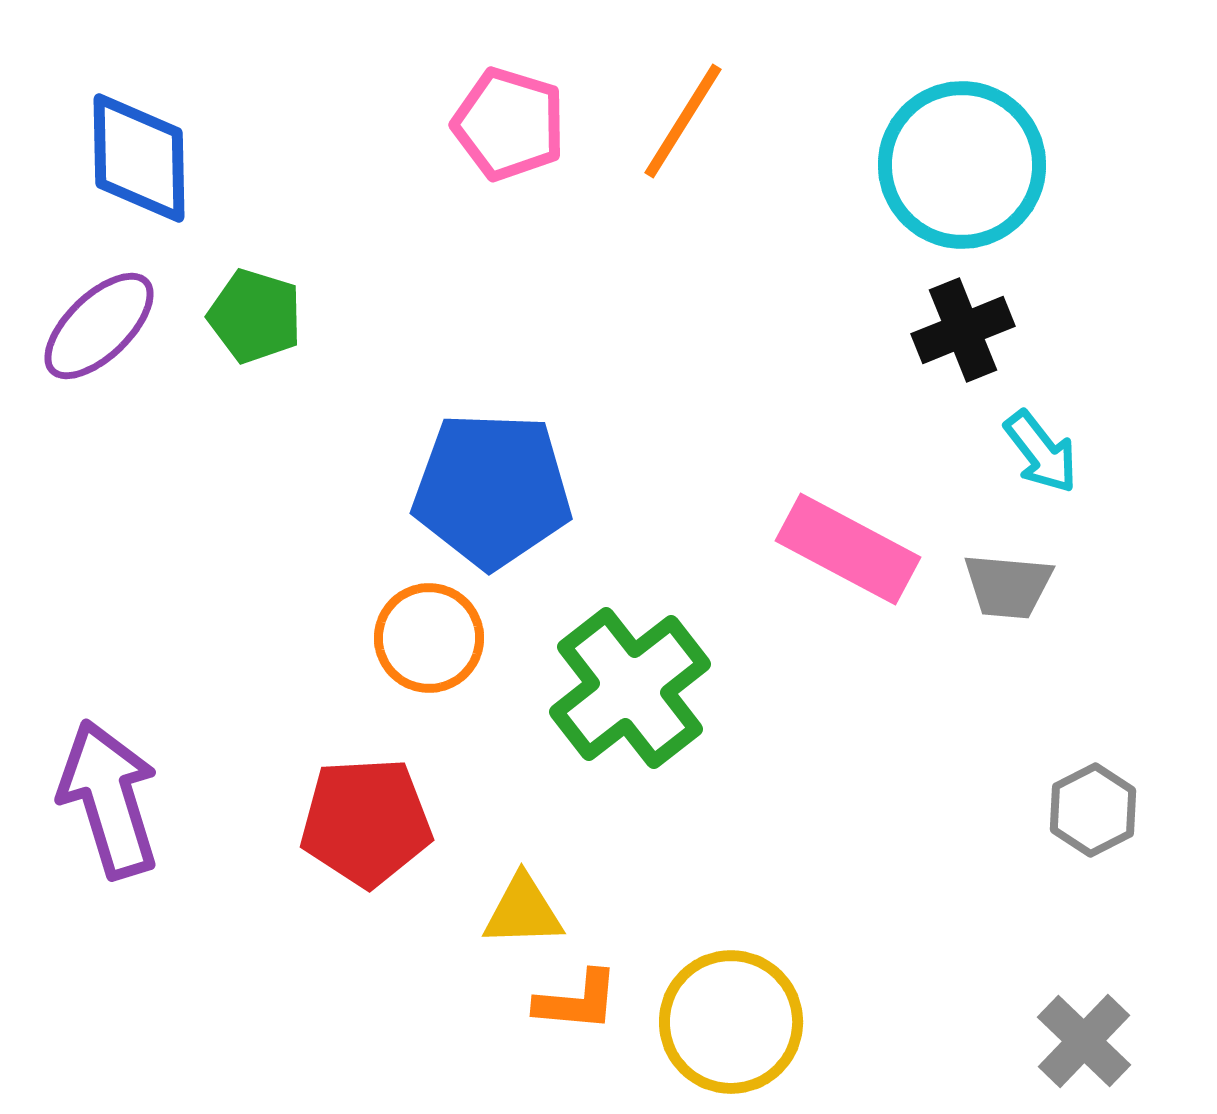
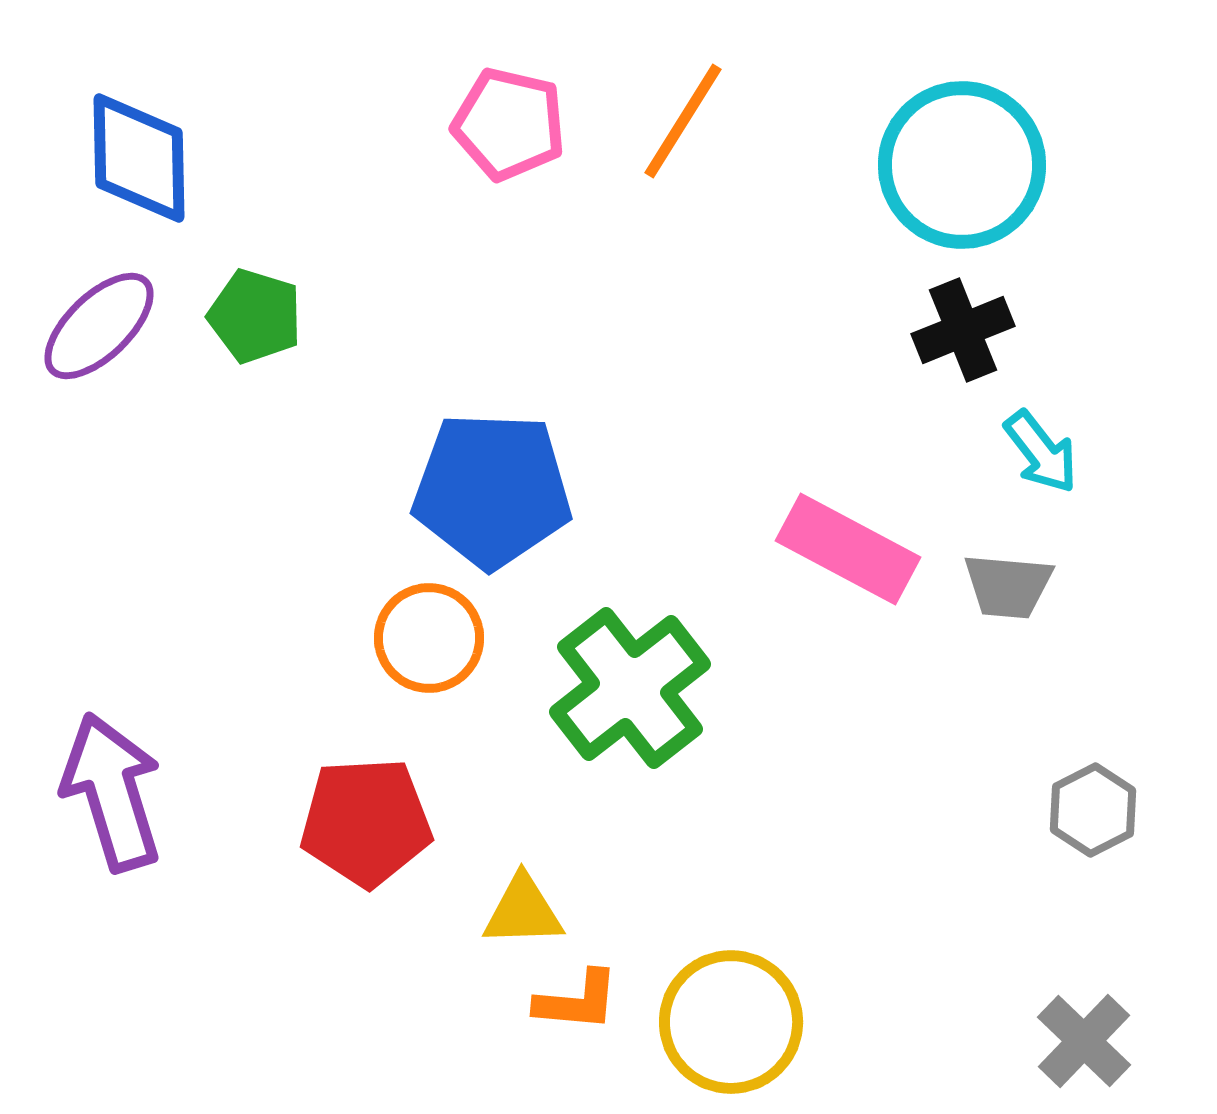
pink pentagon: rotated 4 degrees counterclockwise
purple arrow: moved 3 px right, 7 px up
